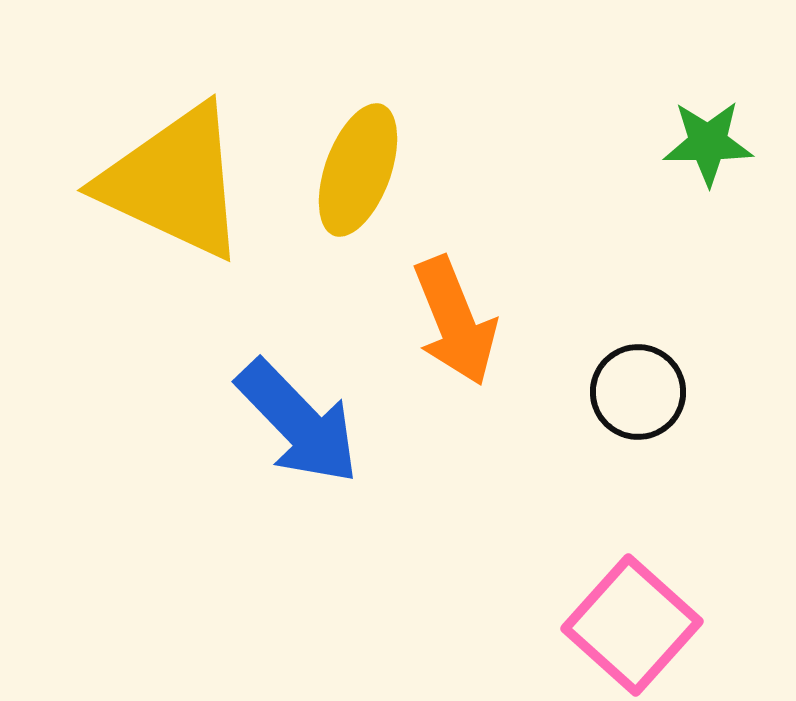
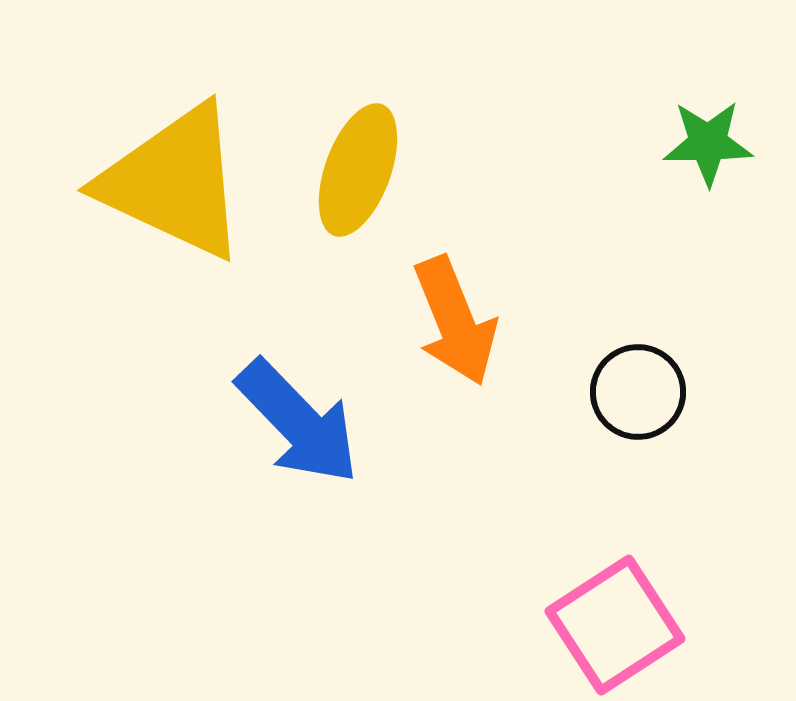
pink square: moved 17 px left; rotated 15 degrees clockwise
